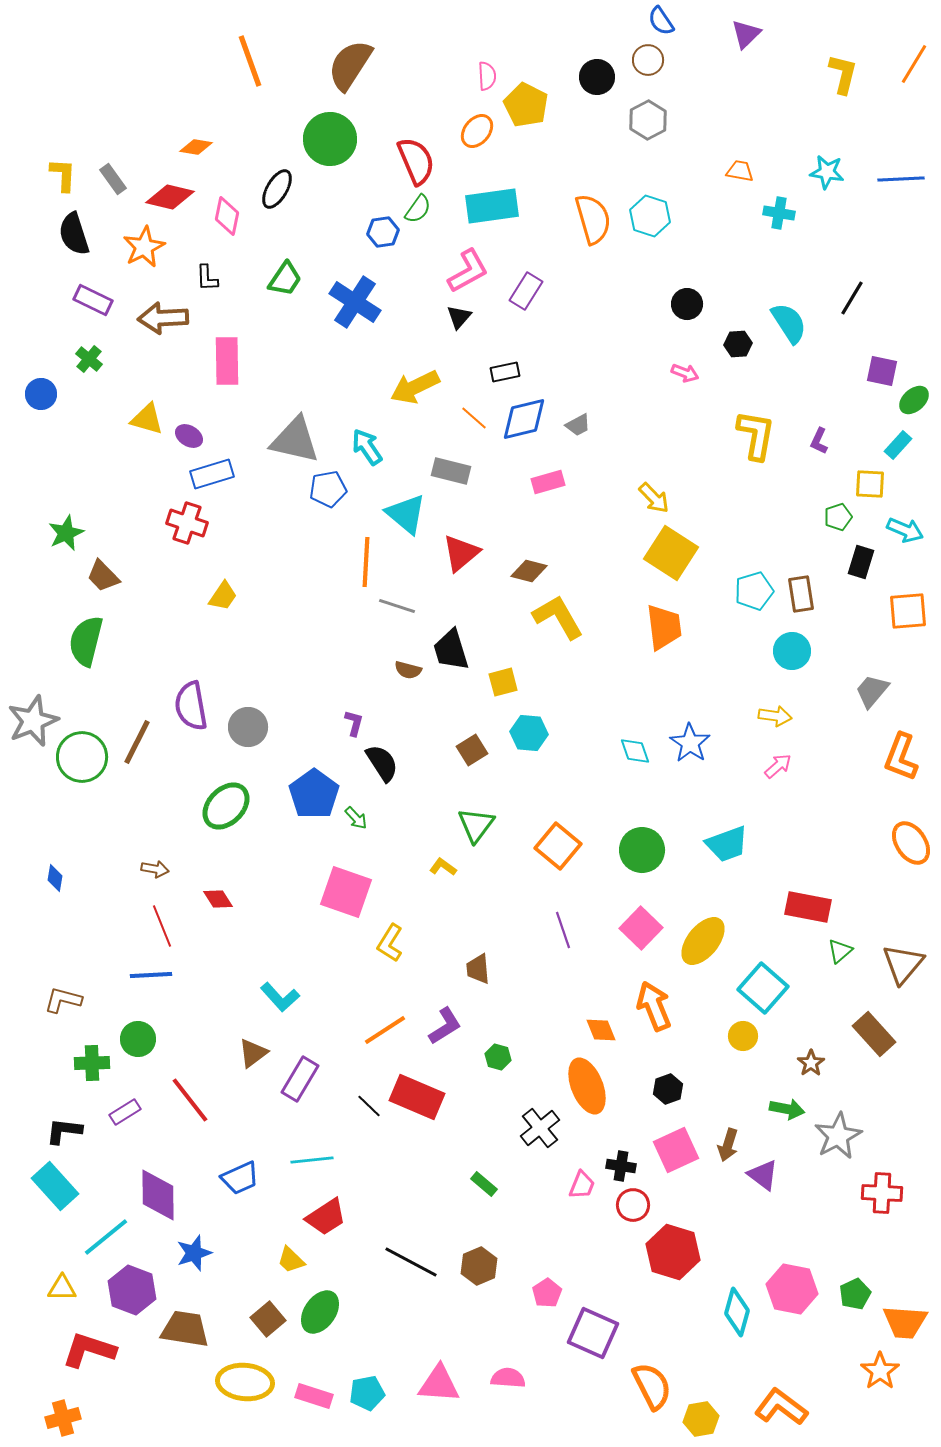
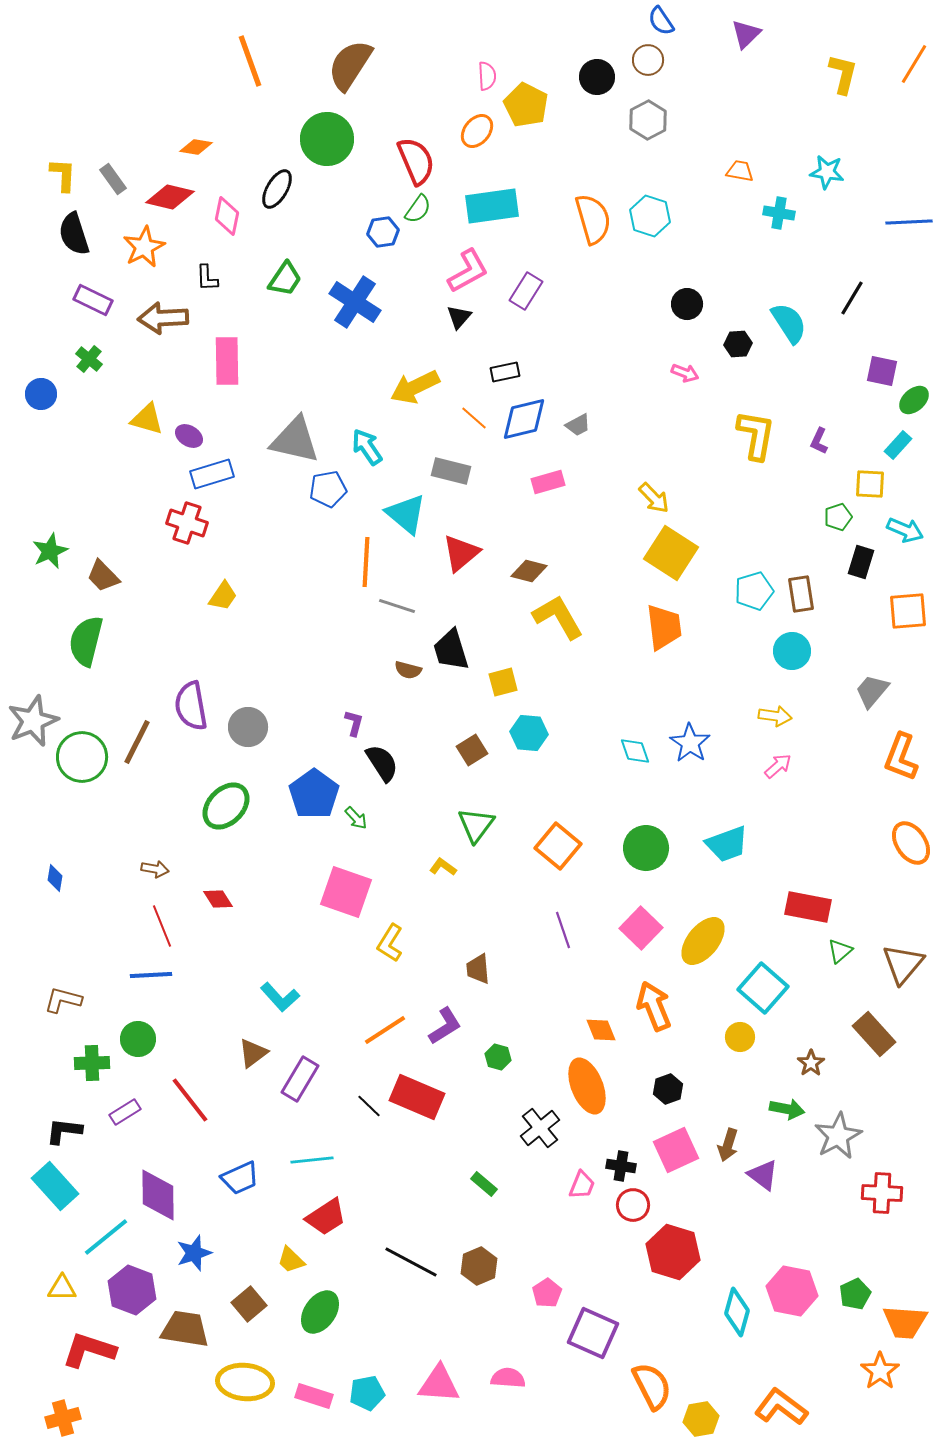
green circle at (330, 139): moved 3 px left
blue line at (901, 179): moved 8 px right, 43 px down
green star at (66, 533): moved 16 px left, 18 px down
green circle at (642, 850): moved 4 px right, 2 px up
yellow circle at (743, 1036): moved 3 px left, 1 px down
pink hexagon at (792, 1289): moved 2 px down
brown square at (268, 1319): moved 19 px left, 15 px up
